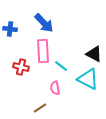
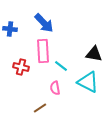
black triangle: rotated 18 degrees counterclockwise
cyan triangle: moved 3 px down
